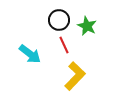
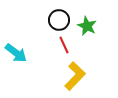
cyan arrow: moved 14 px left, 1 px up
